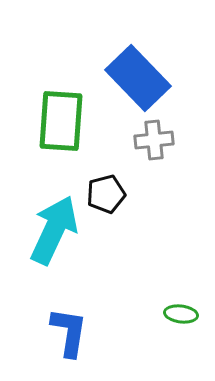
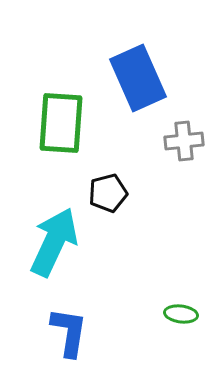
blue rectangle: rotated 20 degrees clockwise
green rectangle: moved 2 px down
gray cross: moved 30 px right, 1 px down
black pentagon: moved 2 px right, 1 px up
cyan arrow: moved 12 px down
